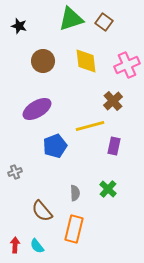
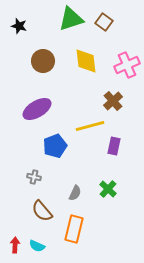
gray cross: moved 19 px right, 5 px down; rotated 32 degrees clockwise
gray semicircle: rotated 28 degrees clockwise
cyan semicircle: rotated 28 degrees counterclockwise
